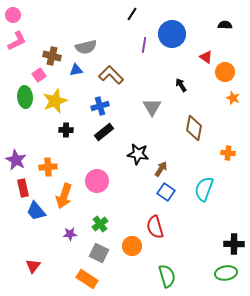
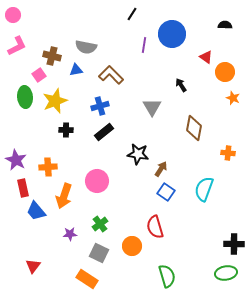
pink L-shape at (17, 41): moved 5 px down
gray semicircle at (86, 47): rotated 25 degrees clockwise
